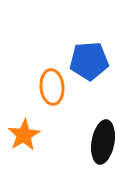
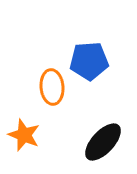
orange star: rotated 20 degrees counterclockwise
black ellipse: rotated 33 degrees clockwise
